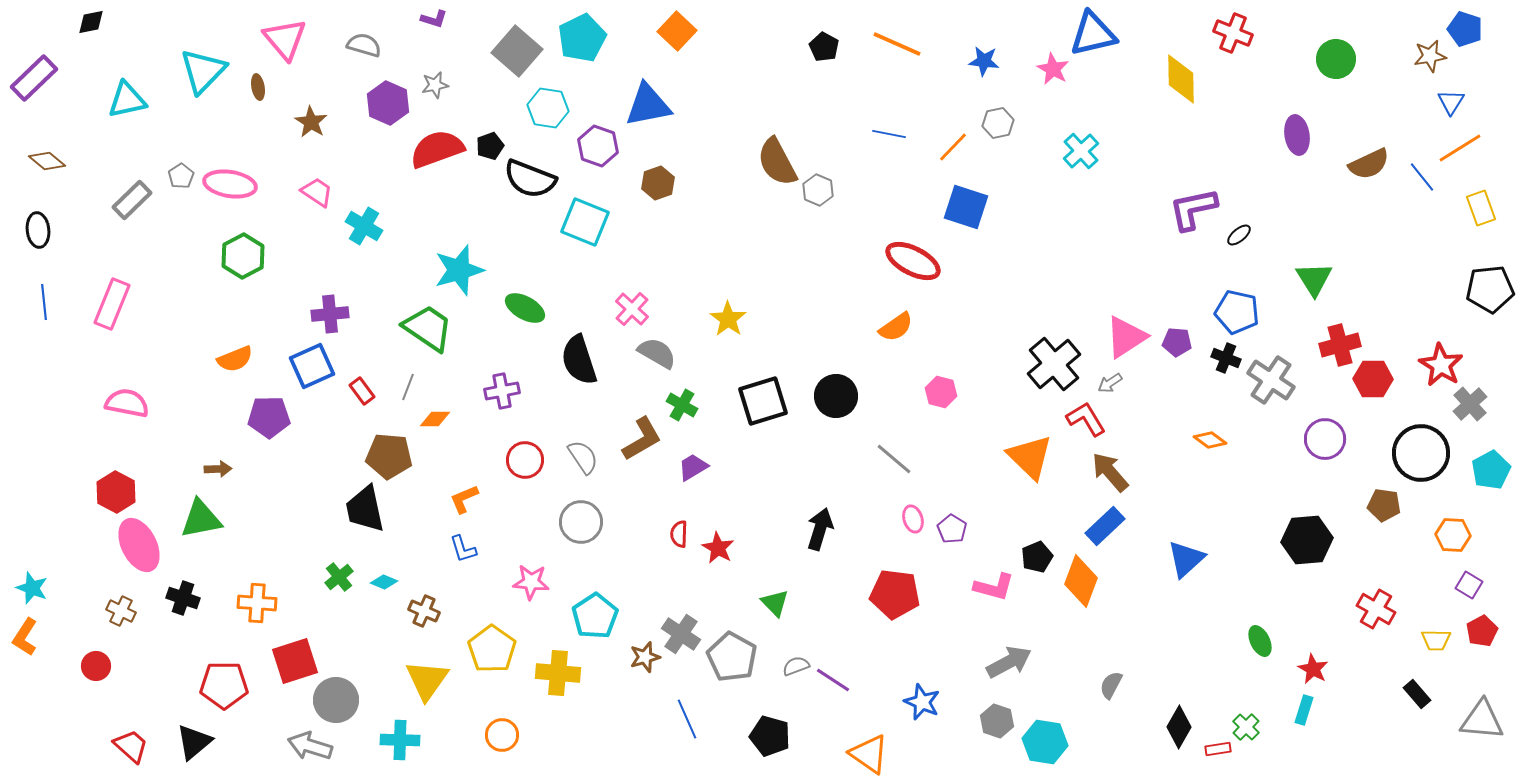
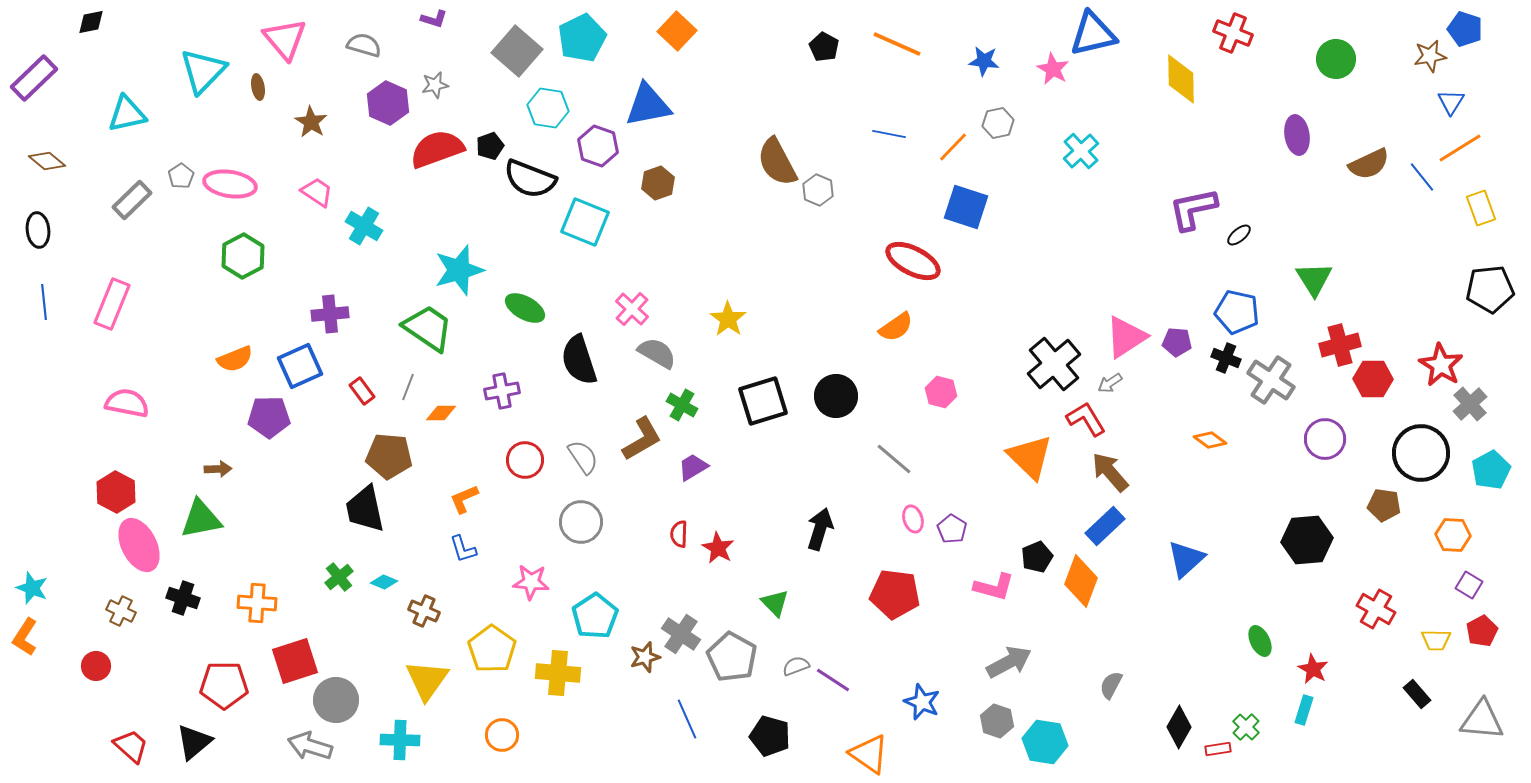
cyan triangle at (127, 100): moved 14 px down
blue square at (312, 366): moved 12 px left
orange diamond at (435, 419): moved 6 px right, 6 px up
